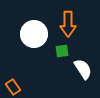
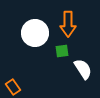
white circle: moved 1 px right, 1 px up
